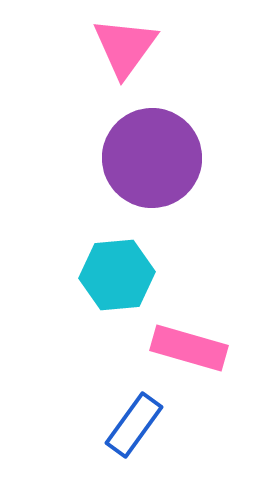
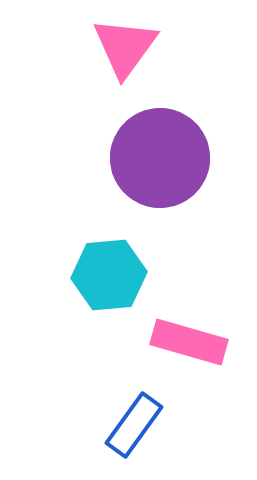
purple circle: moved 8 px right
cyan hexagon: moved 8 px left
pink rectangle: moved 6 px up
